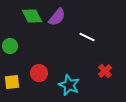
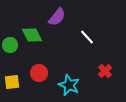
green diamond: moved 19 px down
white line: rotated 21 degrees clockwise
green circle: moved 1 px up
